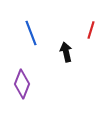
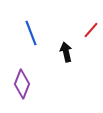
red line: rotated 24 degrees clockwise
